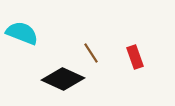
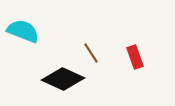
cyan semicircle: moved 1 px right, 2 px up
